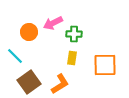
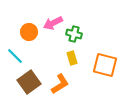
green cross: rotated 14 degrees clockwise
yellow rectangle: rotated 24 degrees counterclockwise
orange square: rotated 15 degrees clockwise
